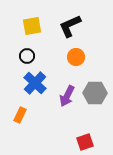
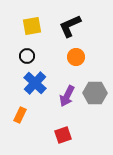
red square: moved 22 px left, 7 px up
